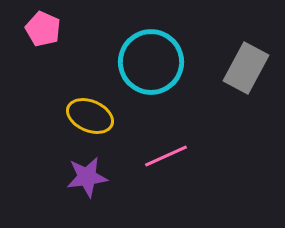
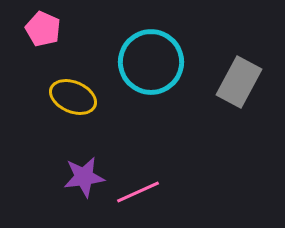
gray rectangle: moved 7 px left, 14 px down
yellow ellipse: moved 17 px left, 19 px up
pink line: moved 28 px left, 36 px down
purple star: moved 3 px left
